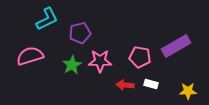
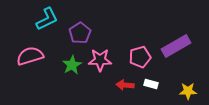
purple pentagon: rotated 20 degrees counterclockwise
pink pentagon: rotated 25 degrees counterclockwise
pink star: moved 1 px up
